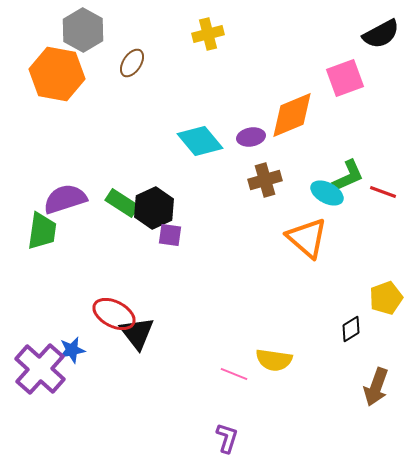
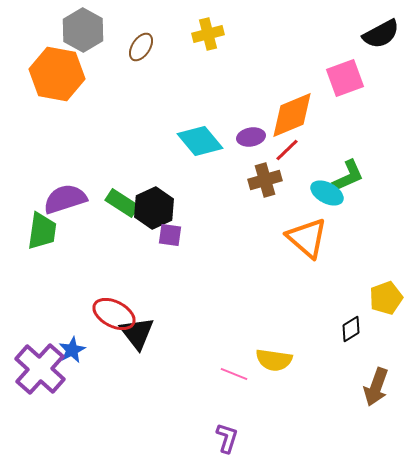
brown ellipse: moved 9 px right, 16 px up
red line: moved 96 px left, 42 px up; rotated 64 degrees counterclockwise
blue star: rotated 16 degrees counterclockwise
